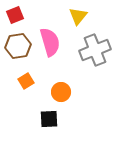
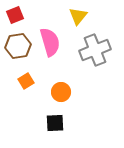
black square: moved 6 px right, 4 px down
